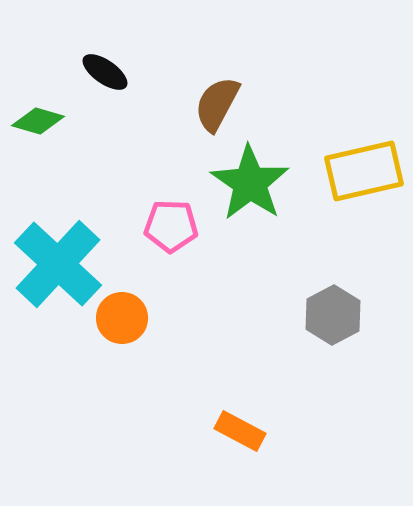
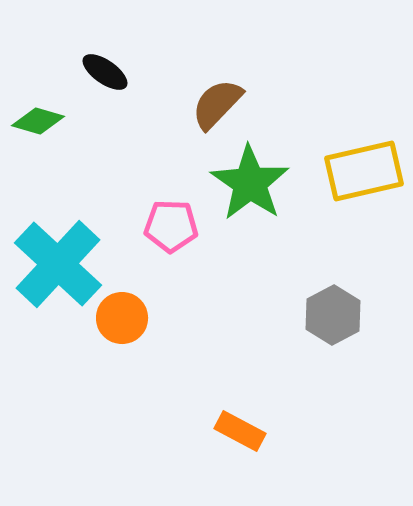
brown semicircle: rotated 16 degrees clockwise
